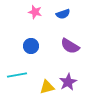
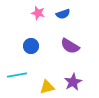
pink star: moved 3 px right, 1 px down
purple star: moved 5 px right
